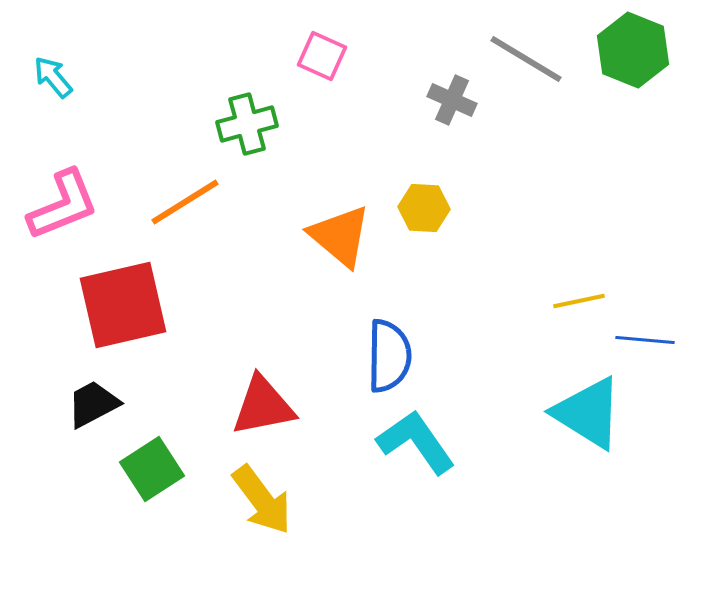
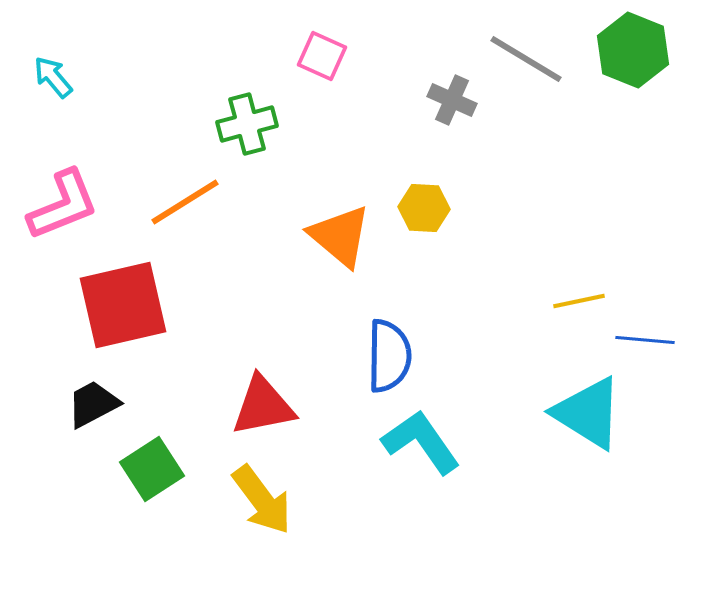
cyan L-shape: moved 5 px right
